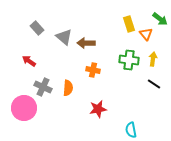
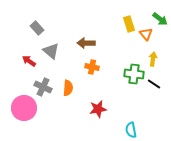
gray triangle: moved 13 px left, 14 px down
green cross: moved 5 px right, 14 px down
orange cross: moved 1 px left, 3 px up
